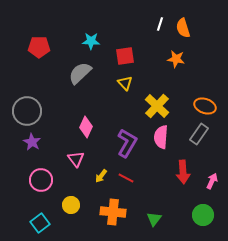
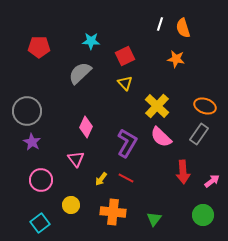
red square: rotated 18 degrees counterclockwise
pink semicircle: rotated 50 degrees counterclockwise
yellow arrow: moved 3 px down
pink arrow: rotated 28 degrees clockwise
